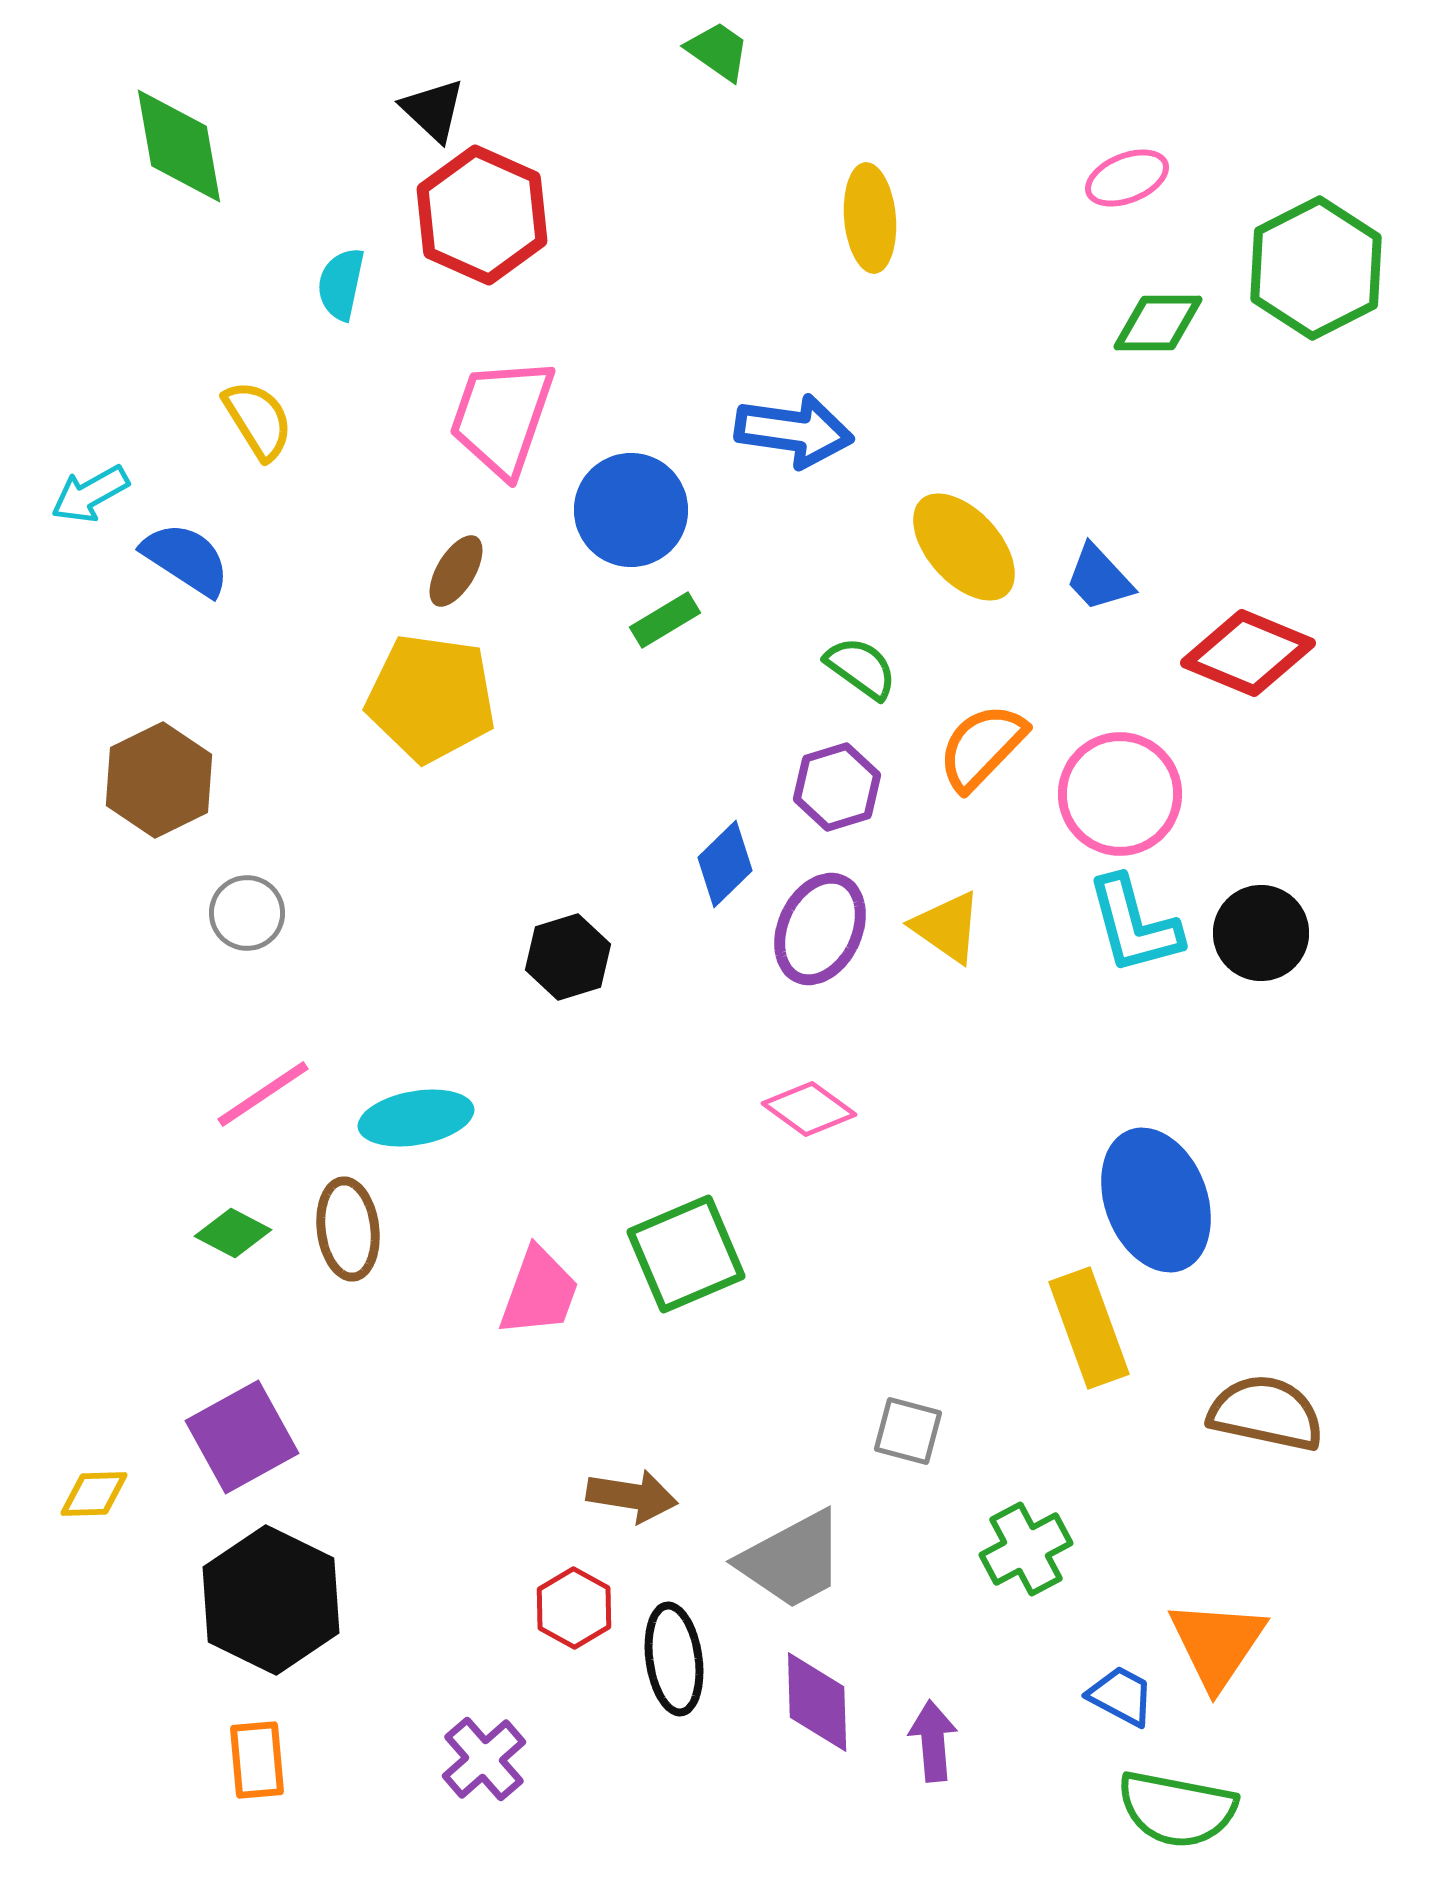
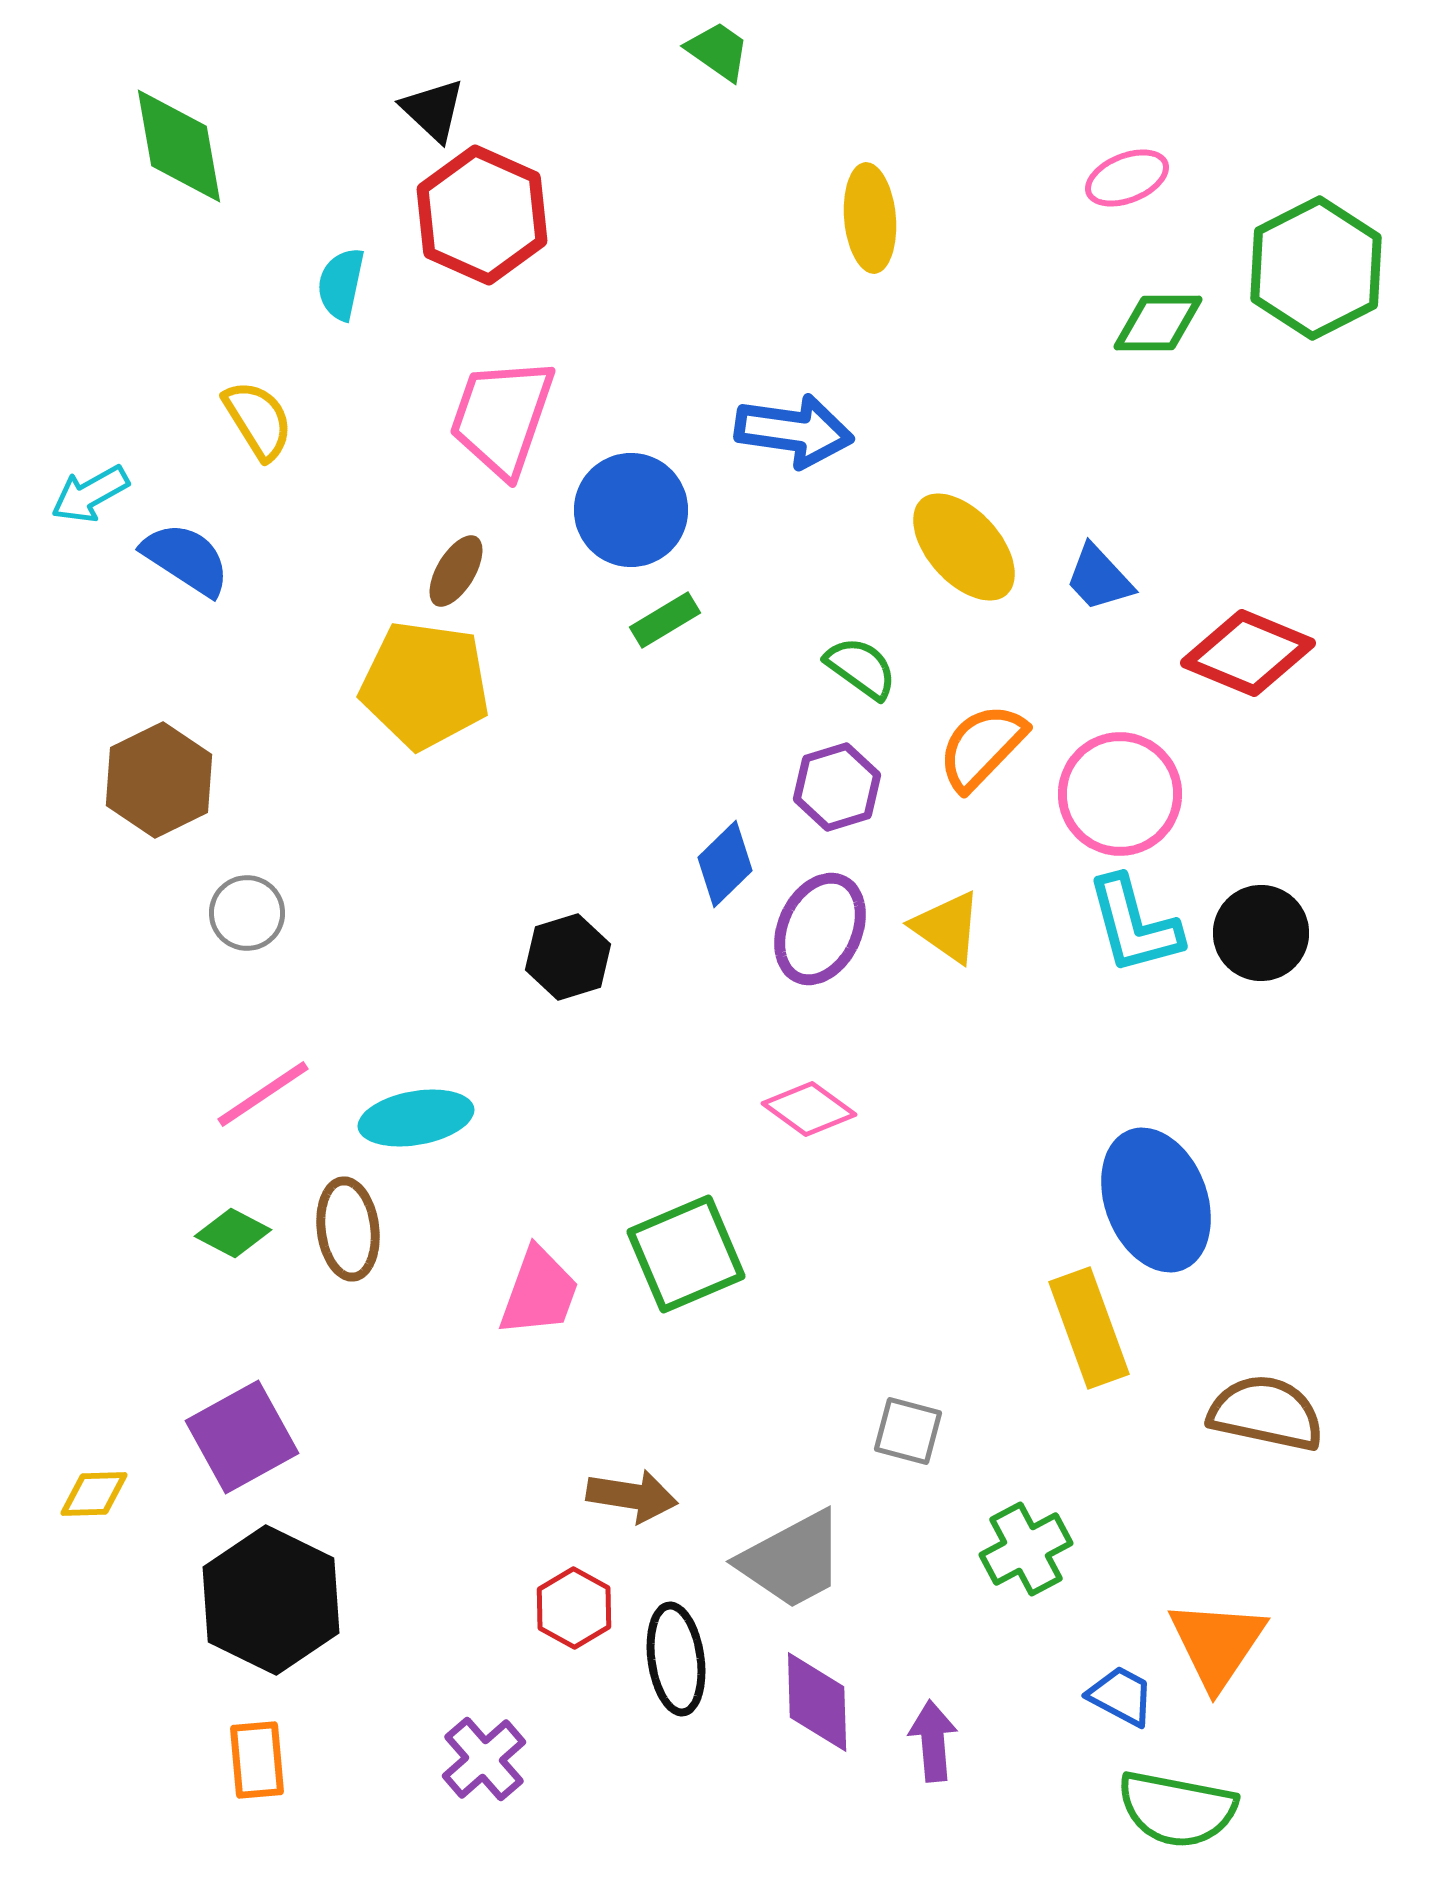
yellow pentagon at (431, 698): moved 6 px left, 13 px up
black ellipse at (674, 1659): moved 2 px right
